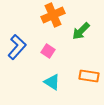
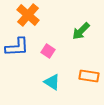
orange cross: moved 25 px left; rotated 25 degrees counterclockwise
blue L-shape: rotated 45 degrees clockwise
